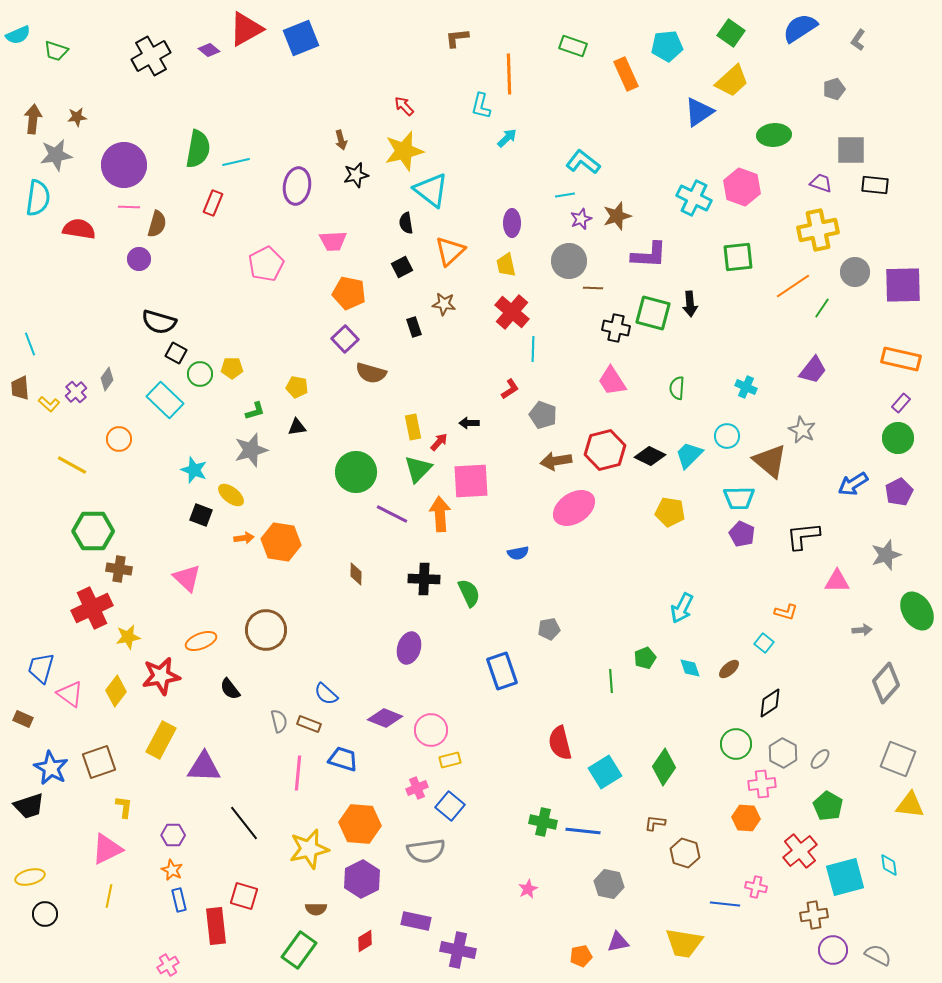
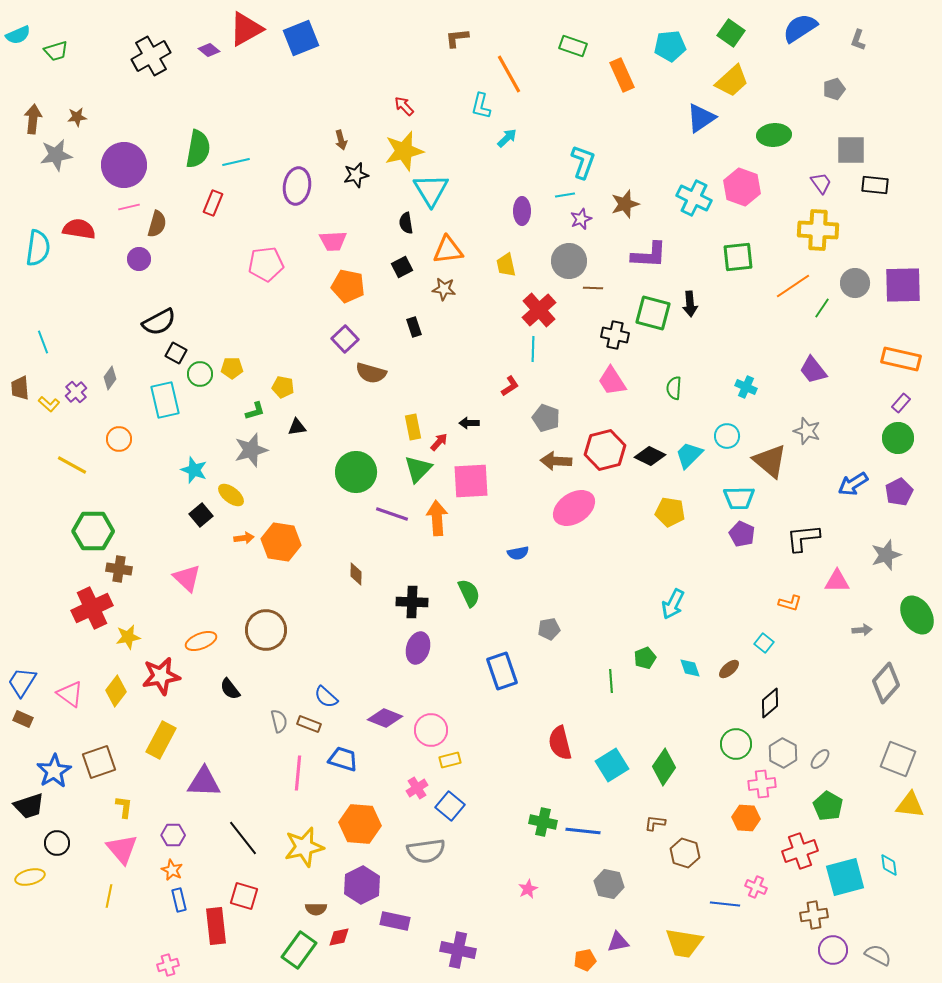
gray L-shape at (858, 40): rotated 15 degrees counterclockwise
cyan pentagon at (667, 46): moved 3 px right
green trapezoid at (56, 51): rotated 35 degrees counterclockwise
orange line at (509, 74): rotated 27 degrees counterclockwise
orange rectangle at (626, 74): moved 4 px left, 1 px down
blue triangle at (699, 112): moved 2 px right, 6 px down
cyan L-shape at (583, 162): rotated 72 degrees clockwise
purple trapezoid at (821, 183): rotated 35 degrees clockwise
cyan triangle at (431, 190): rotated 21 degrees clockwise
cyan semicircle at (38, 198): moved 50 px down
pink line at (129, 207): rotated 15 degrees counterclockwise
brown star at (617, 216): moved 8 px right, 12 px up
purple ellipse at (512, 223): moved 10 px right, 12 px up
yellow cross at (818, 230): rotated 15 degrees clockwise
orange triangle at (450, 251): moved 2 px left, 1 px up; rotated 36 degrees clockwise
pink pentagon at (266, 264): rotated 20 degrees clockwise
gray circle at (855, 272): moved 11 px down
orange pentagon at (349, 293): moved 1 px left, 7 px up
brown star at (444, 304): moved 15 px up
red cross at (512, 312): moved 27 px right, 2 px up; rotated 8 degrees clockwise
black semicircle at (159, 322): rotated 44 degrees counterclockwise
black cross at (616, 328): moved 1 px left, 7 px down
cyan line at (30, 344): moved 13 px right, 2 px up
purple trapezoid at (813, 370): rotated 104 degrees clockwise
gray diamond at (107, 379): moved 3 px right, 1 px up
yellow pentagon at (297, 387): moved 14 px left
green semicircle at (677, 388): moved 3 px left
red L-shape at (510, 389): moved 3 px up
cyan rectangle at (165, 400): rotated 33 degrees clockwise
gray pentagon at (543, 415): moved 3 px right, 3 px down
gray star at (802, 430): moved 5 px right, 1 px down; rotated 8 degrees counterclockwise
brown arrow at (556, 461): rotated 12 degrees clockwise
purple line at (392, 514): rotated 8 degrees counterclockwise
orange arrow at (440, 514): moved 3 px left, 4 px down
black square at (201, 515): rotated 30 degrees clockwise
black L-shape at (803, 536): moved 2 px down
black cross at (424, 579): moved 12 px left, 23 px down
cyan arrow at (682, 608): moved 9 px left, 4 px up
green ellipse at (917, 611): moved 4 px down
orange L-shape at (786, 612): moved 4 px right, 9 px up
purple ellipse at (409, 648): moved 9 px right
blue trapezoid at (41, 668): moved 19 px left, 14 px down; rotated 16 degrees clockwise
blue semicircle at (326, 694): moved 3 px down
black diamond at (770, 703): rotated 8 degrees counterclockwise
purple triangle at (204, 767): moved 15 px down
blue star at (51, 768): moved 3 px right, 3 px down; rotated 12 degrees clockwise
cyan square at (605, 772): moved 7 px right, 7 px up
pink cross at (417, 788): rotated 10 degrees counterclockwise
black line at (244, 823): moved 1 px left, 15 px down
pink triangle at (107, 849): moved 15 px right; rotated 44 degrees counterclockwise
yellow star at (309, 849): moved 5 px left, 2 px up
red cross at (800, 851): rotated 20 degrees clockwise
purple hexagon at (362, 879): moved 6 px down
pink cross at (756, 887): rotated 10 degrees clockwise
black circle at (45, 914): moved 12 px right, 71 px up
purple rectangle at (416, 921): moved 21 px left
red diamond at (365, 941): moved 26 px left, 4 px up; rotated 20 degrees clockwise
orange pentagon at (581, 956): moved 4 px right, 4 px down
pink cross at (168, 965): rotated 15 degrees clockwise
